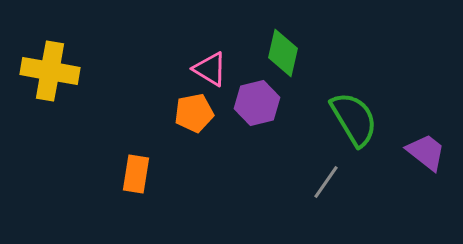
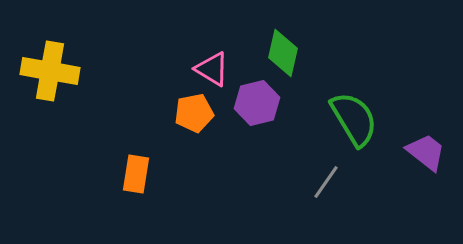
pink triangle: moved 2 px right
